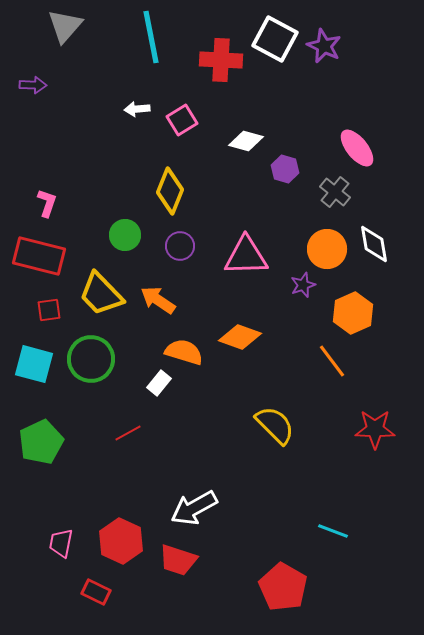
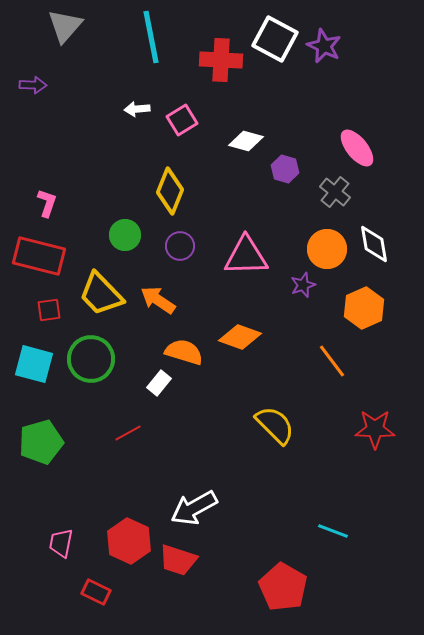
orange hexagon at (353, 313): moved 11 px right, 5 px up
green pentagon at (41, 442): rotated 9 degrees clockwise
red hexagon at (121, 541): moved 8 px right
